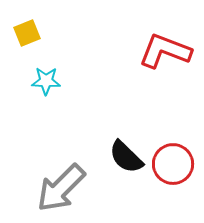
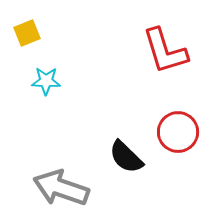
red L-shape: rotated 128 degrees counterclockwise
red circle: moved 5 px right, 32 px up
gray arrow: rotated 64 degrees clockwise
